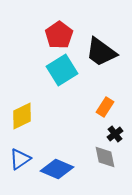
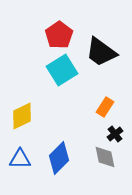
blue triangle: rotated 35 degrees clockwise
blue diamond: moved 2 px right, 11 px up; rotated 68 degrees counterclockwise
